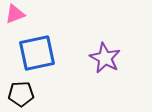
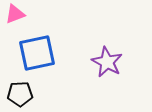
purple star: moved 2 px right, 4 px down
black pentagon: moved 1 px left
